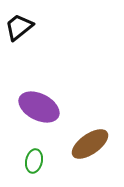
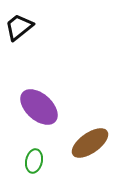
purple ellipse: rotated 15 degrees clockwise
brown ellipse: moved 1 px up
